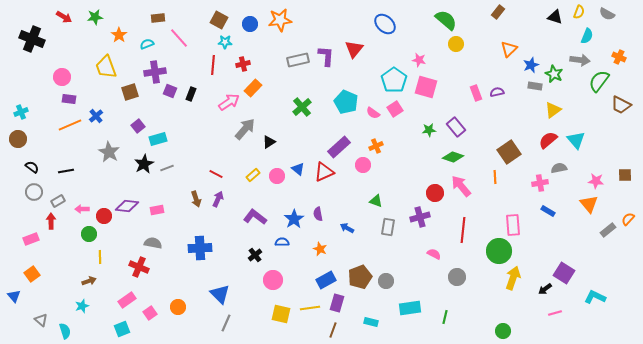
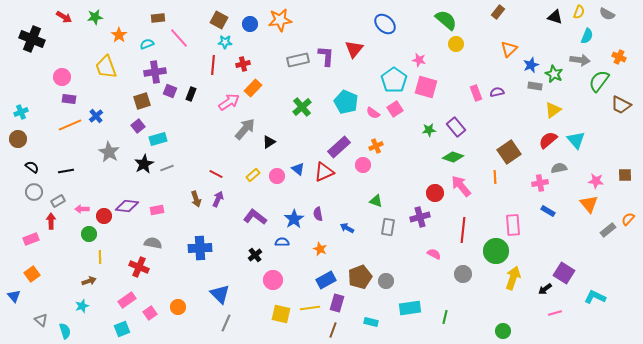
brown square at (130, 92): moved 12 px right, 9 px down
green circle at (499, 251): moved 3 px left
gray circle at (457, 277): moved 6 px right, 3 px up
